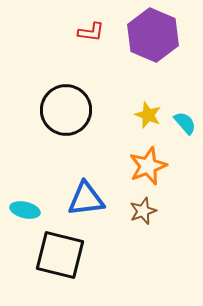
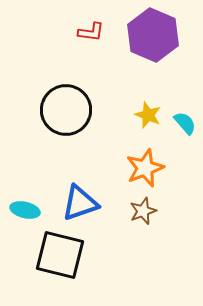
orange star: moved 3 px left, 2 px down
blue triangle: moved 6 px left, 4 px down; rotated 12 degrees counterclockwise
